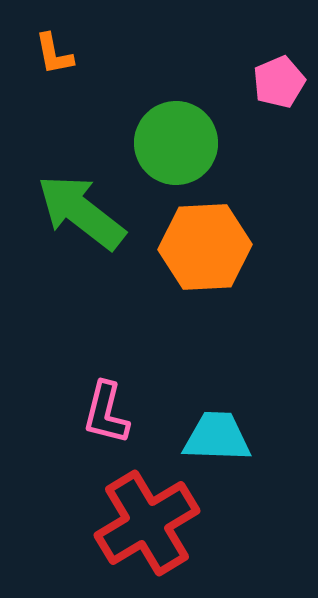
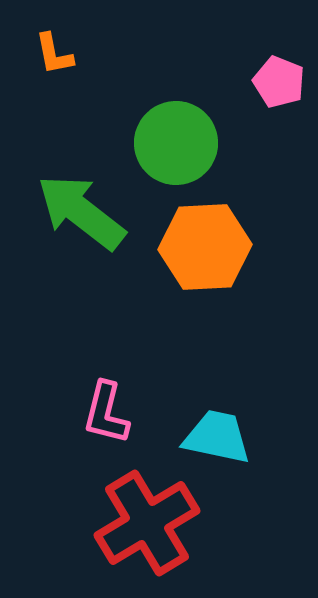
pink pentagon: rotated 27 degrees counterclockwise
cyan trapezoid: rotated 10 degrees clockwise
